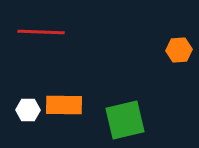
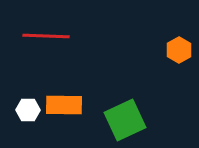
red line: moved 5 px right, 4 px down
orange hexagon: rotated 25 degrees counterclockwise
green square: rotated 12 degrees counterclockwise
